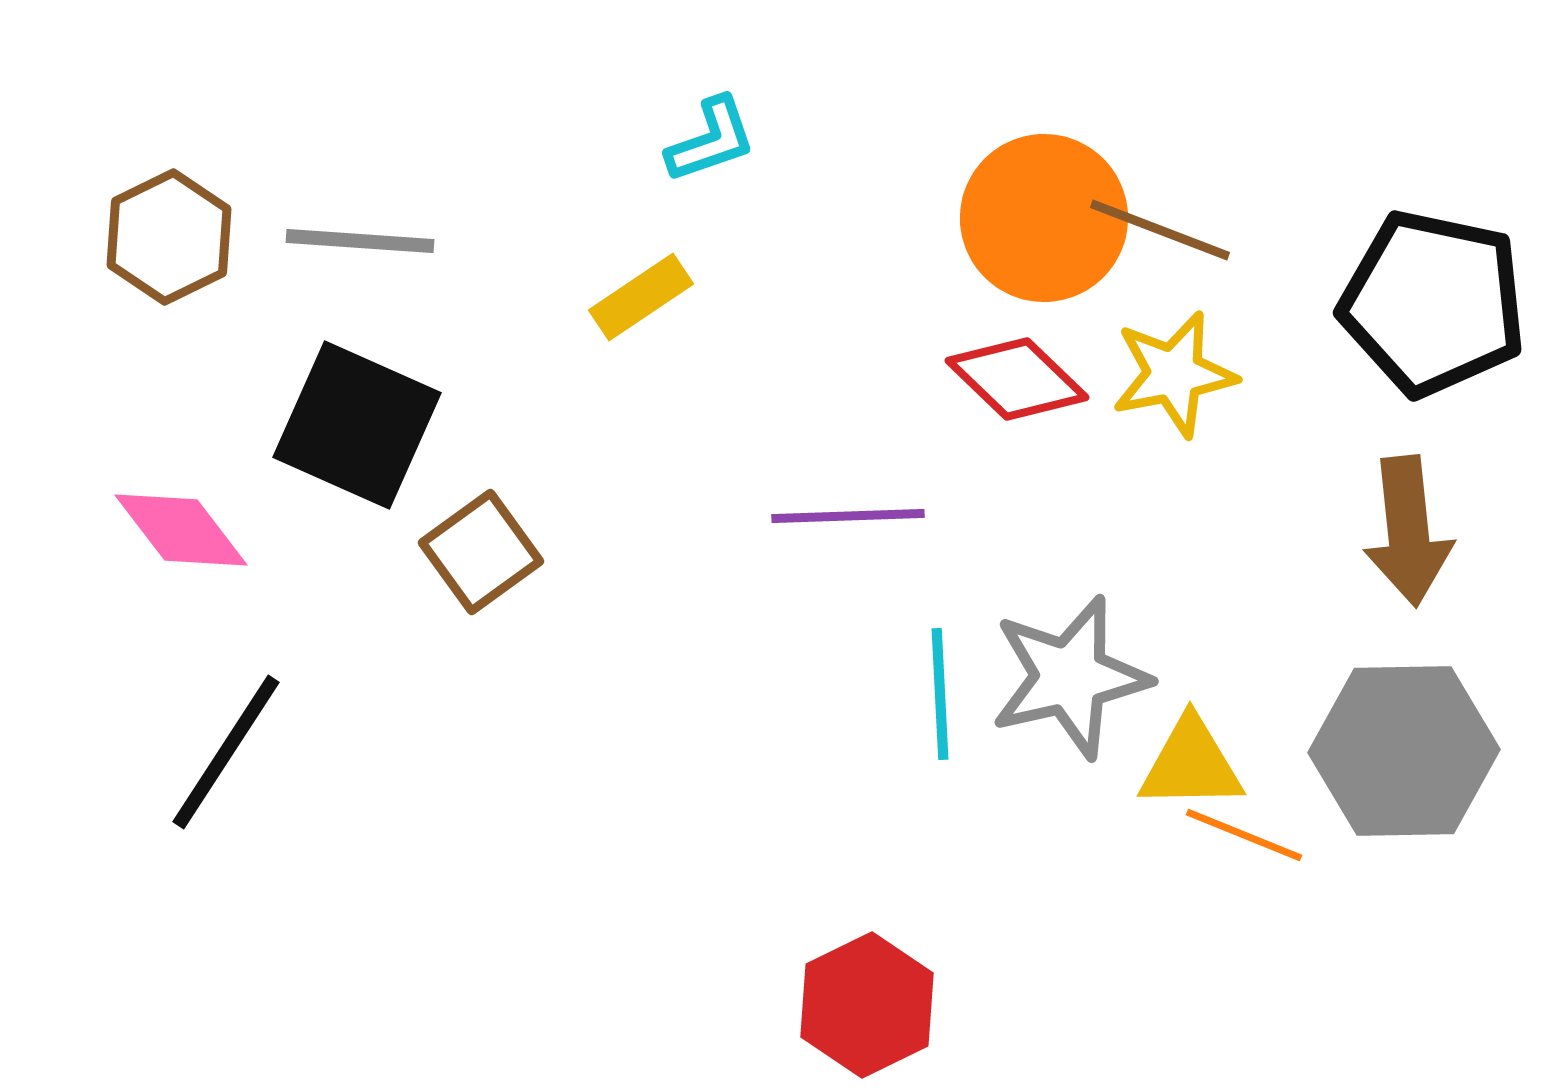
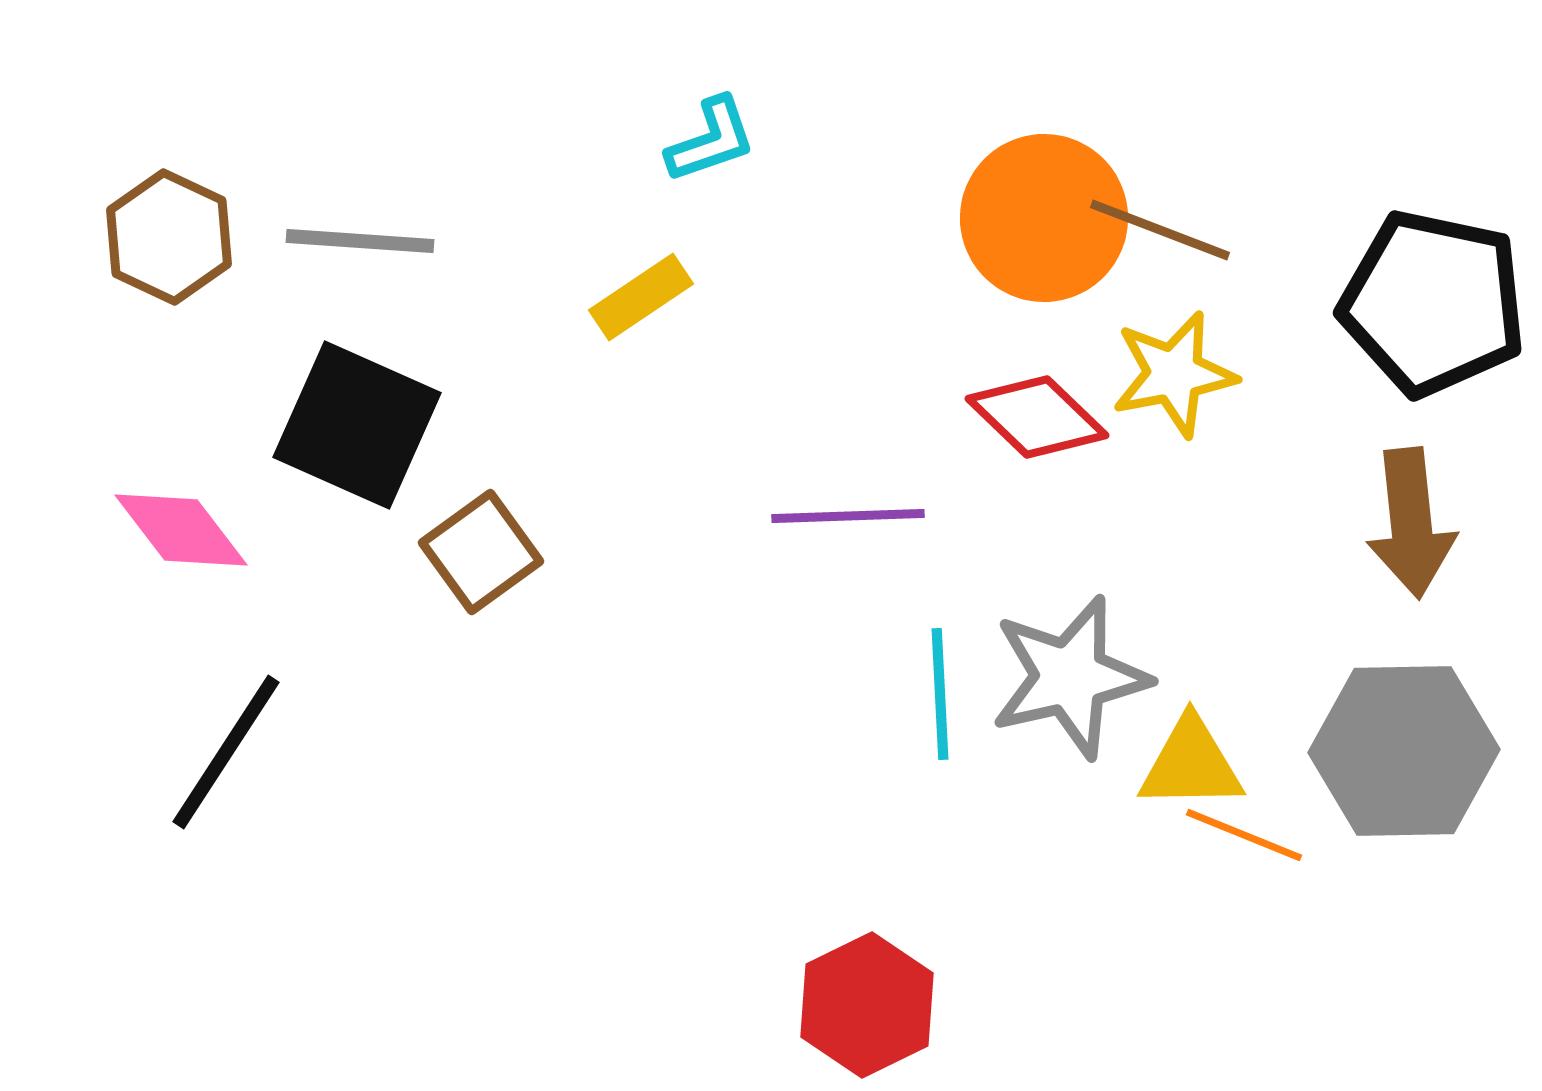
brown hexagon: rotated 9 degrees counterclockwise
red diamond: moved 20 px right, 38 px down
brown arrow: moved 3 px right, 8 px up
